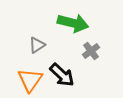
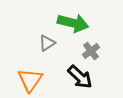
gray triangle: moved 10 px right, 2 px up
black arrow: moved 18 px right, 2 px down
